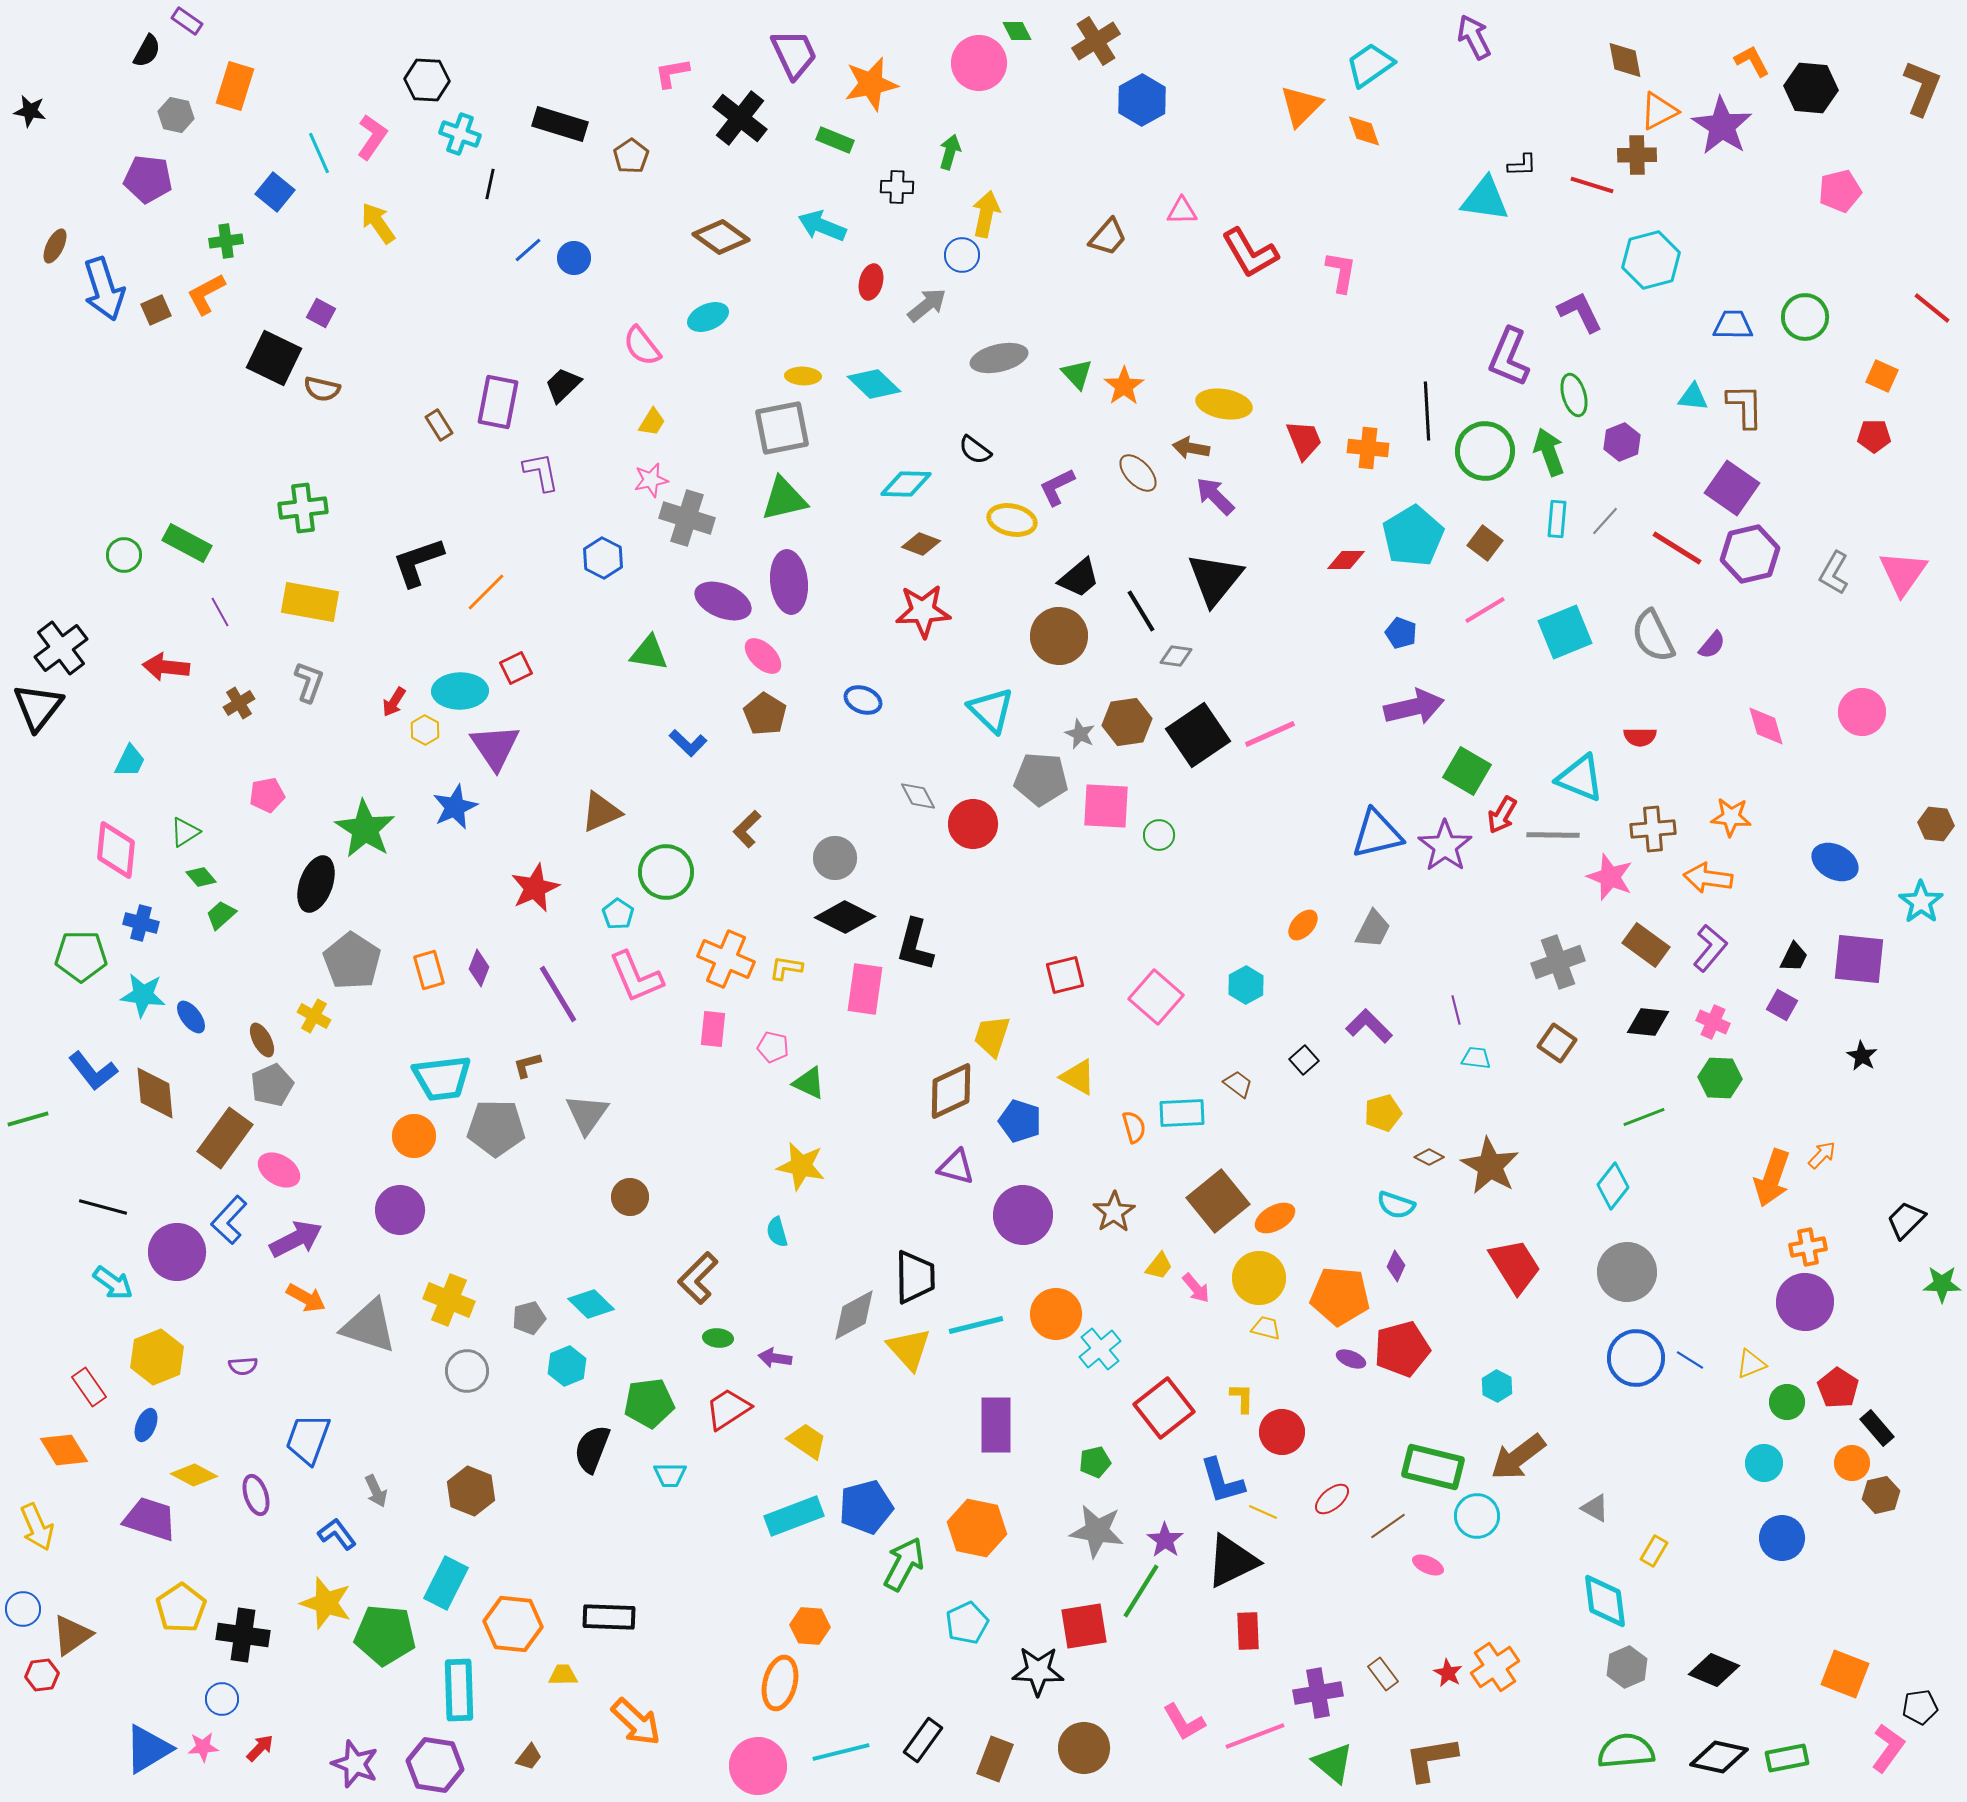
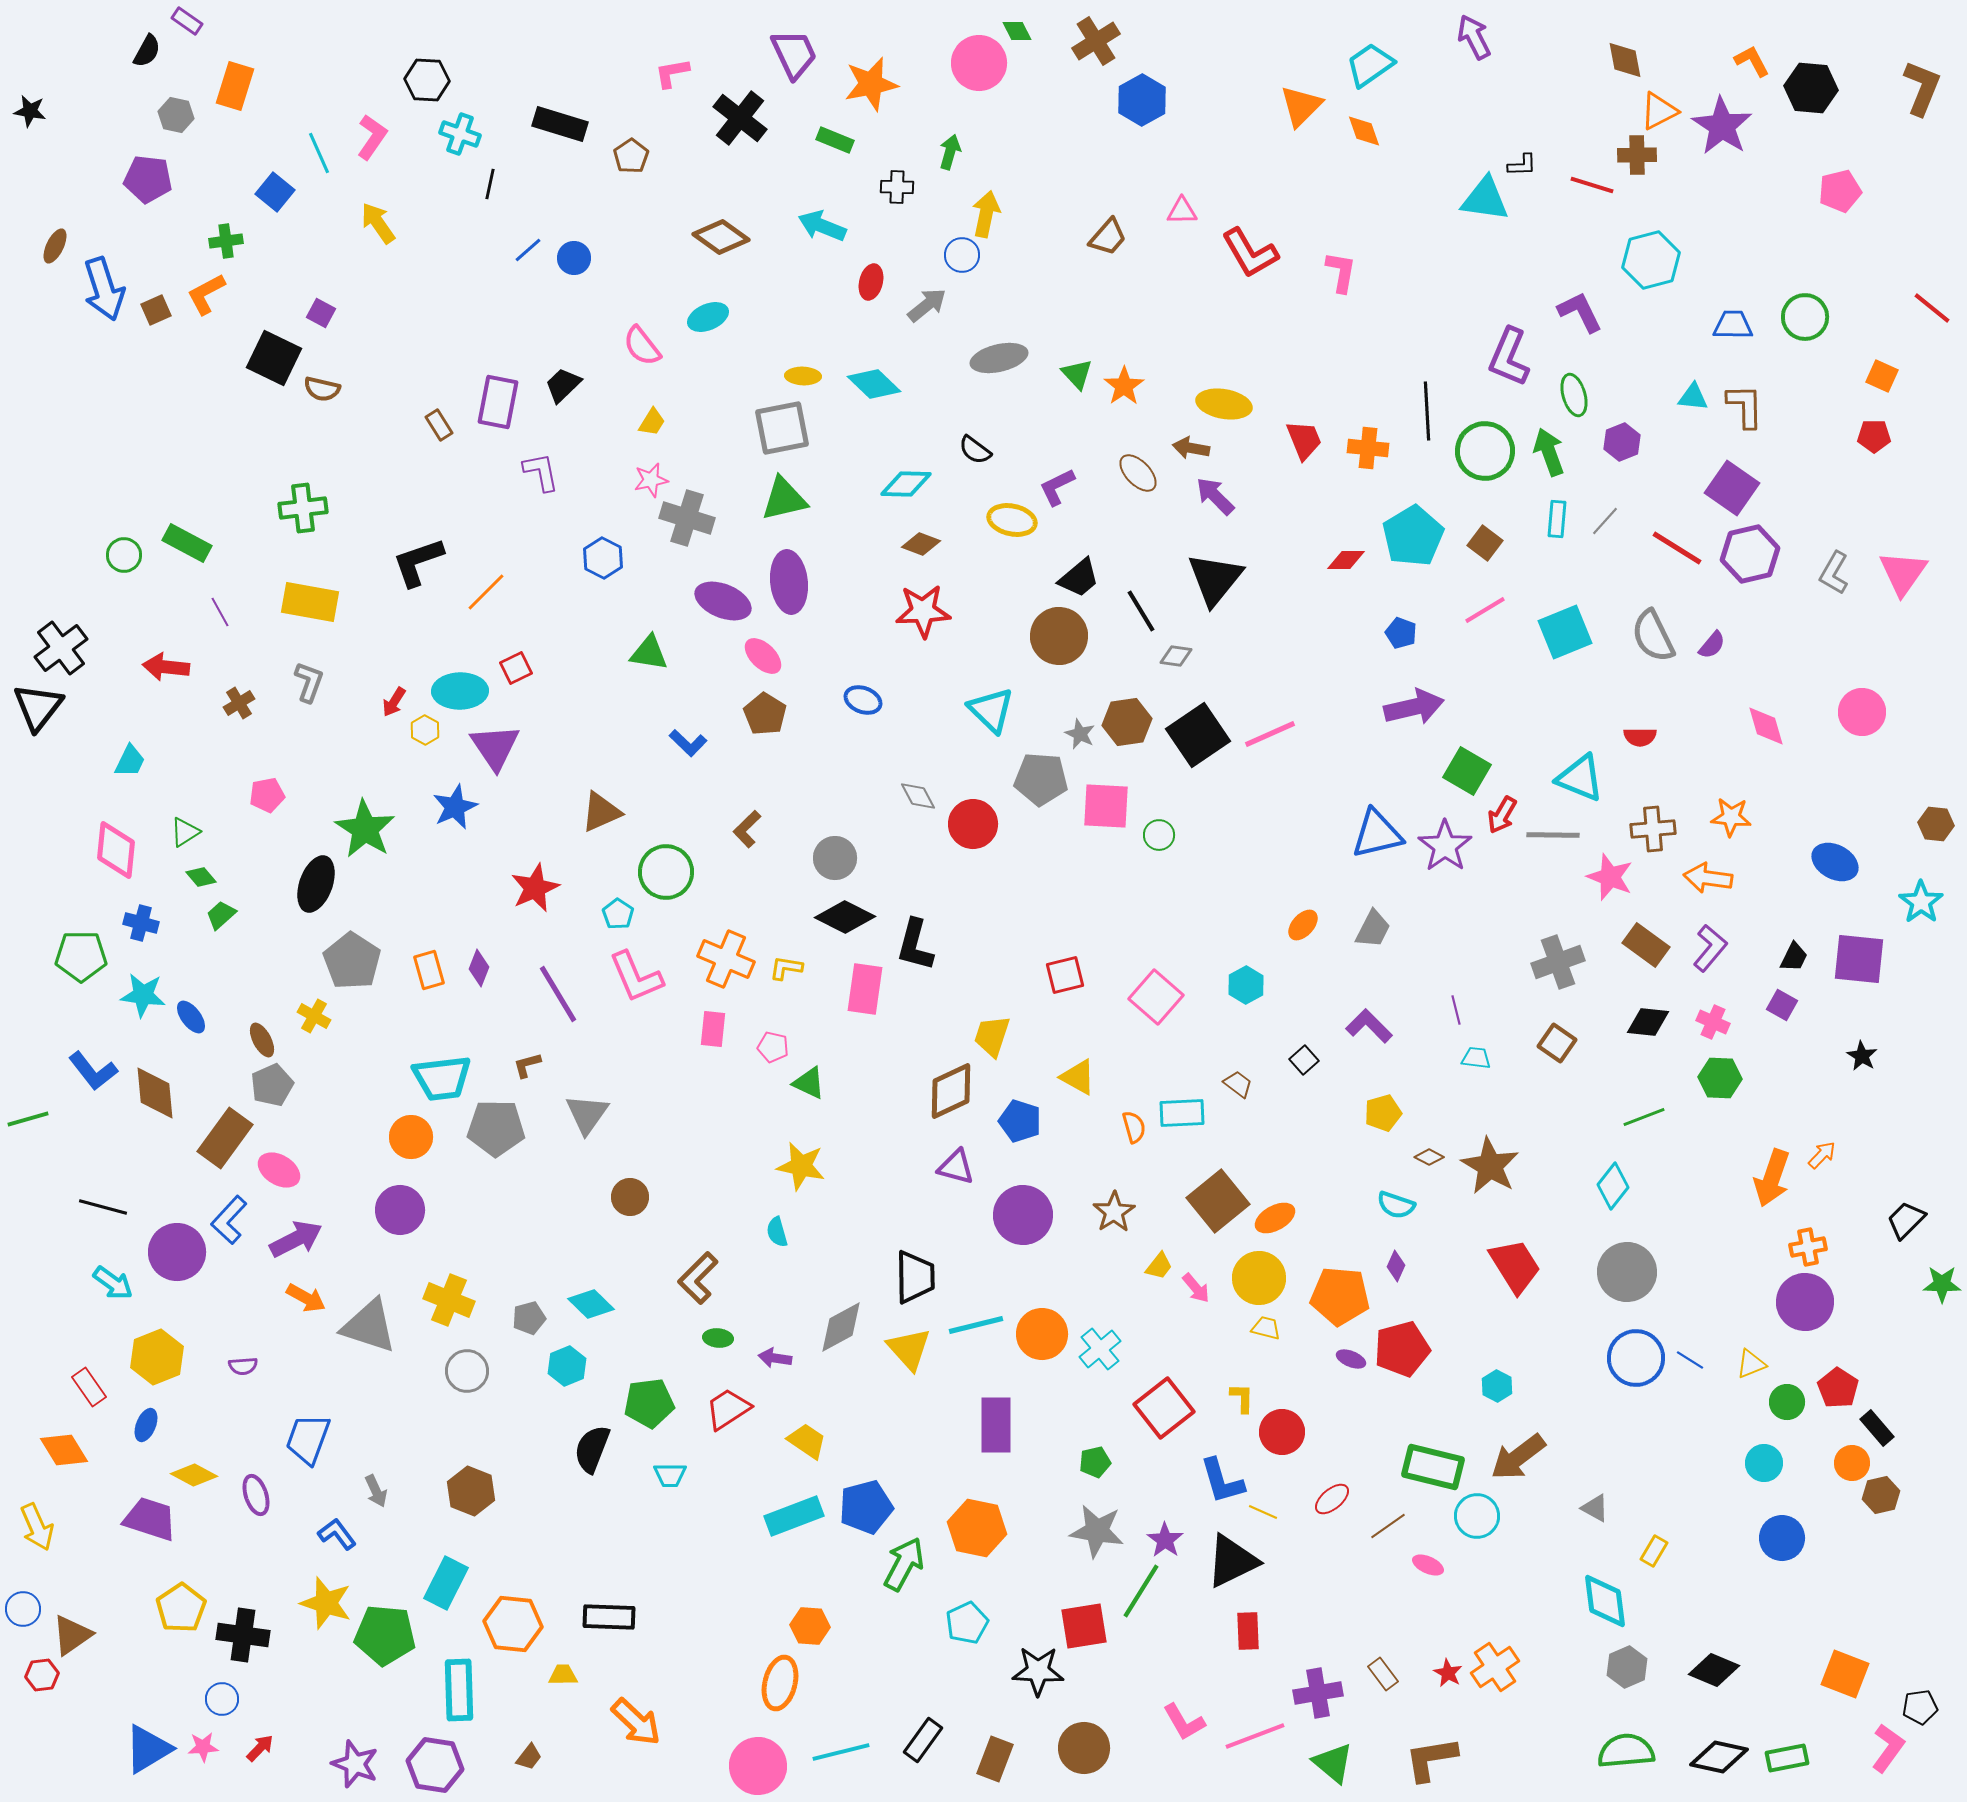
orange circle at (414, 1136): moved 3 px left, 1 px down
orange circle at (1056, 1314): moved 14 px left, 20 px down
gray diamond at (854, 1315): moved 13 px left, 12 px down
